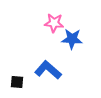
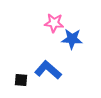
black square: moved 4 px right, 2 px up
